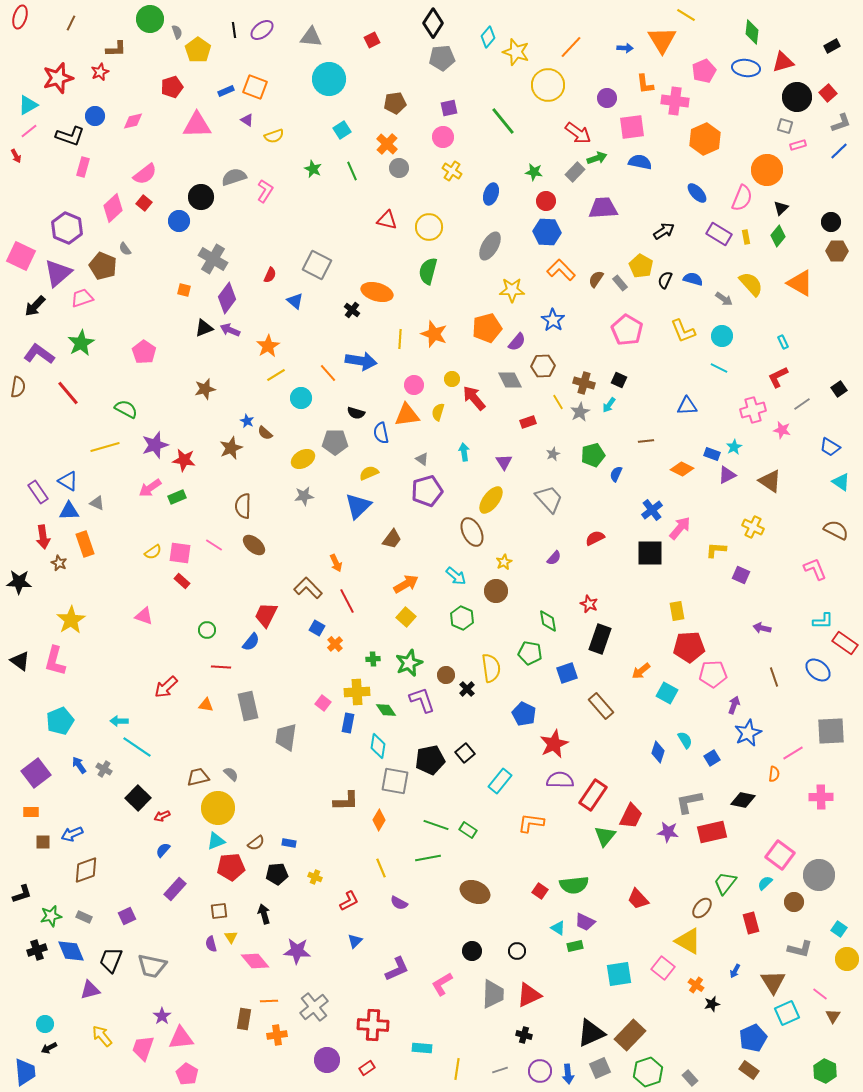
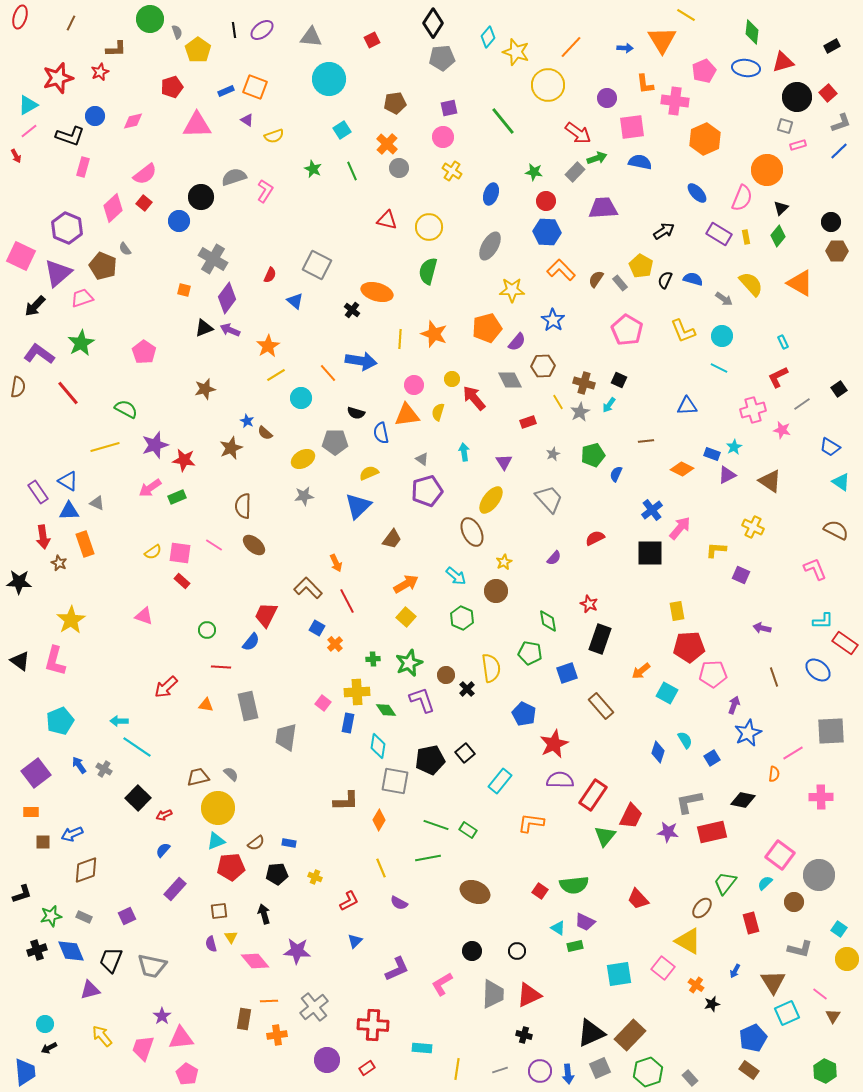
red arrow at (162, 816): moved 2 px right, 1 px up
